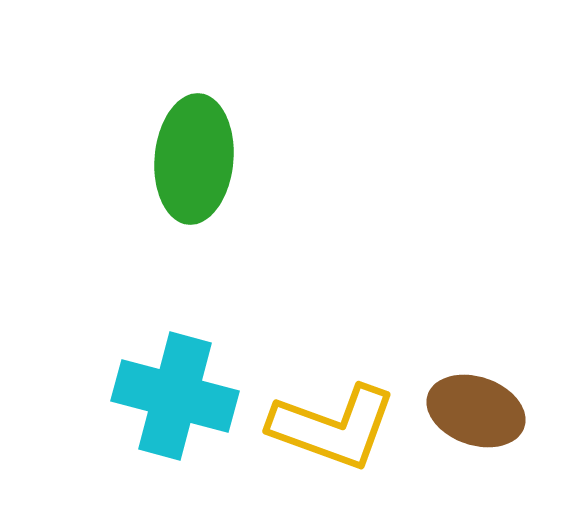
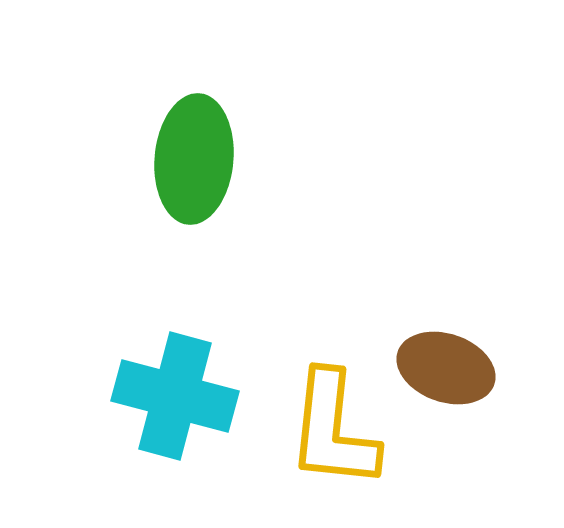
brown ellipse: moved 30 px left, 43 px up
yellow L-shape: moved 3 px down; rotated 76 degrees clockwise
